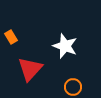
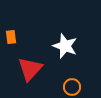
orange rectangle: rotated 24 degrees clockwise
orange circle: moved 1 px left
